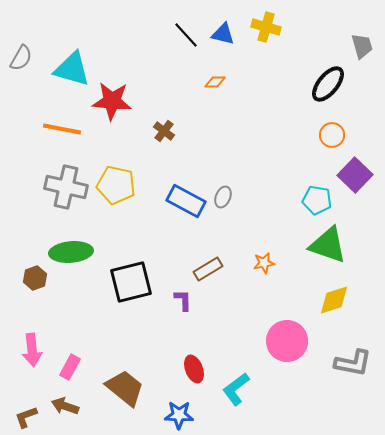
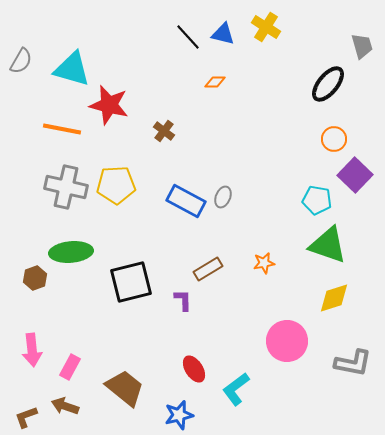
yellow cross: rotated 16 degrees clockwise
black line: moved 2 px right, 2 px down
gray semicircle: moved 3 px down
red star: moved 3 px left, 4 px down; rotated 9 degrees clockwise
orange circle: moved 2 px right, 4 px down
yellow pentagon: rotated 15 degrees counterclockwise
yellow diamond: moved 2 px up
red ellipse: rotated 12 degrees counterclockwise
blue star: rotated 16 degrees counterclockwise
